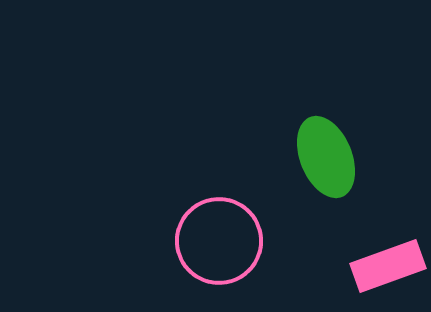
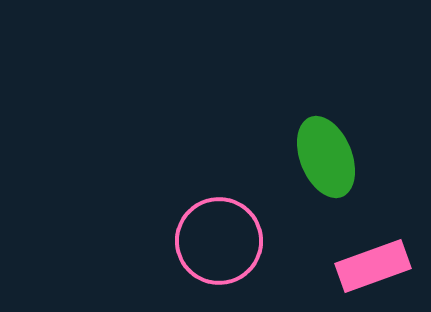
pink rectangle: moved 15 px left
